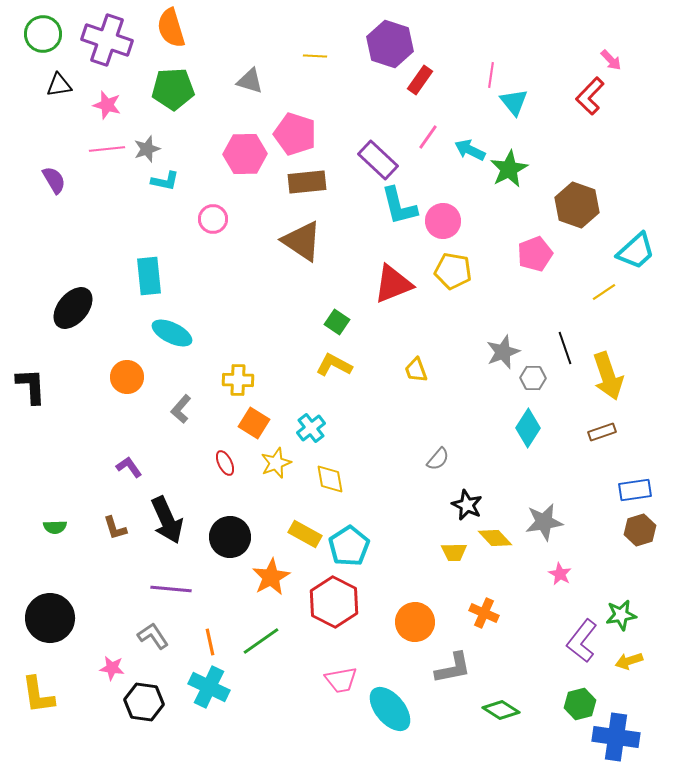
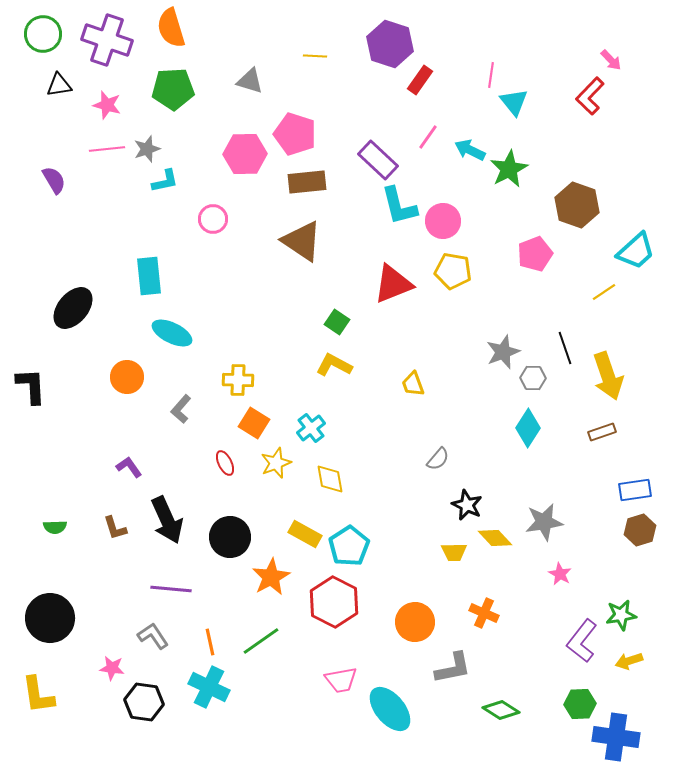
cyan L-shape at (165, 181): rotated 24 degrees counterclockwise
yellow trapezoid at (416, 370): moved 3 px left, 14 px down
green hexagon at (580, 704): rotated 12 degrees clockwise
